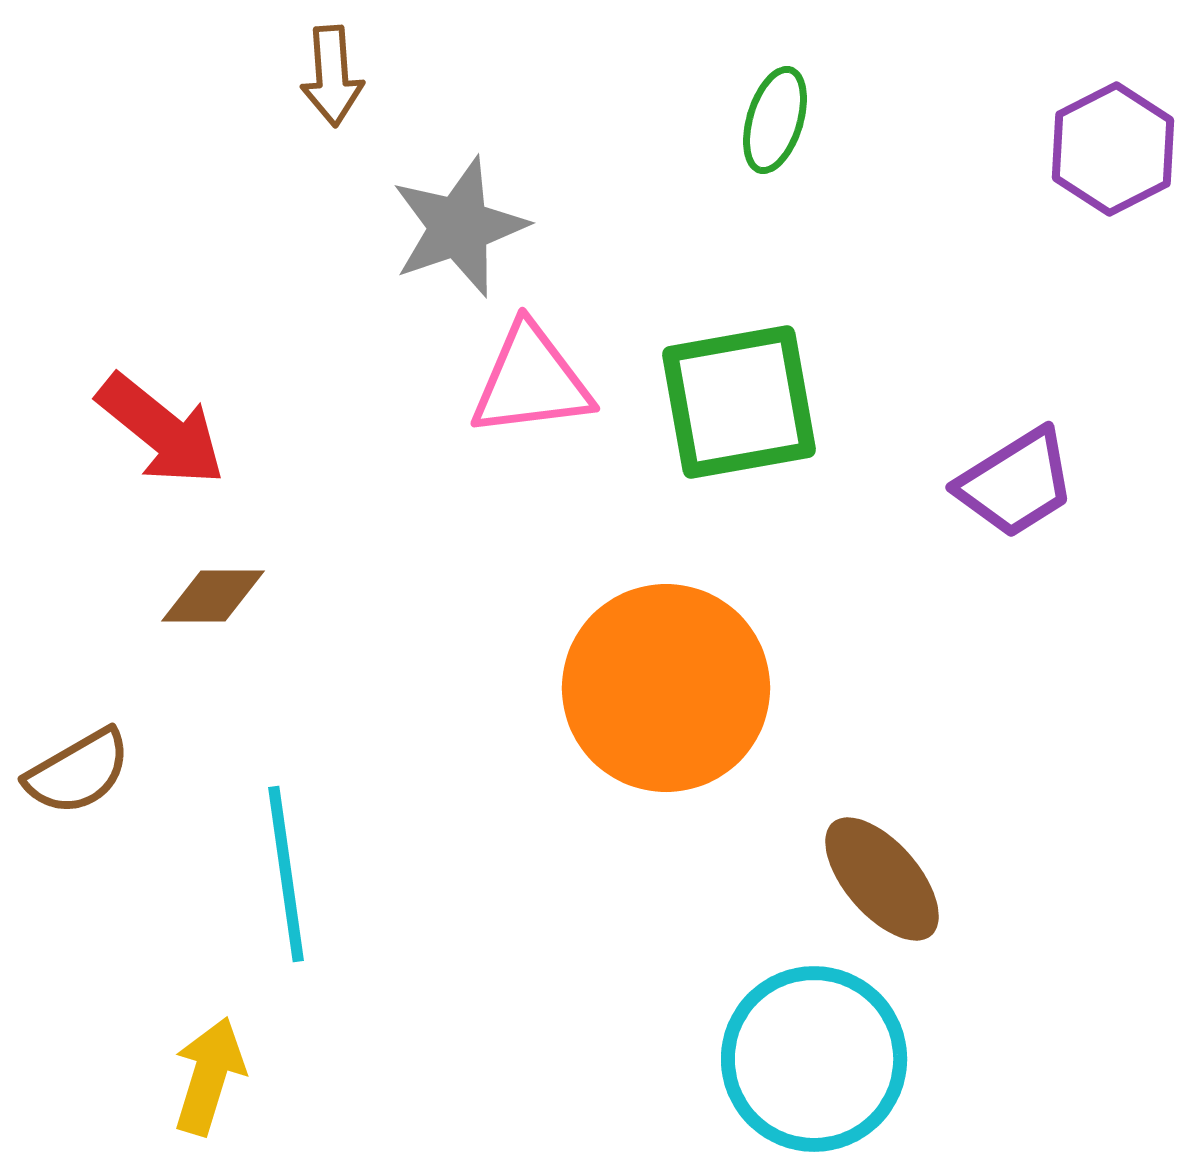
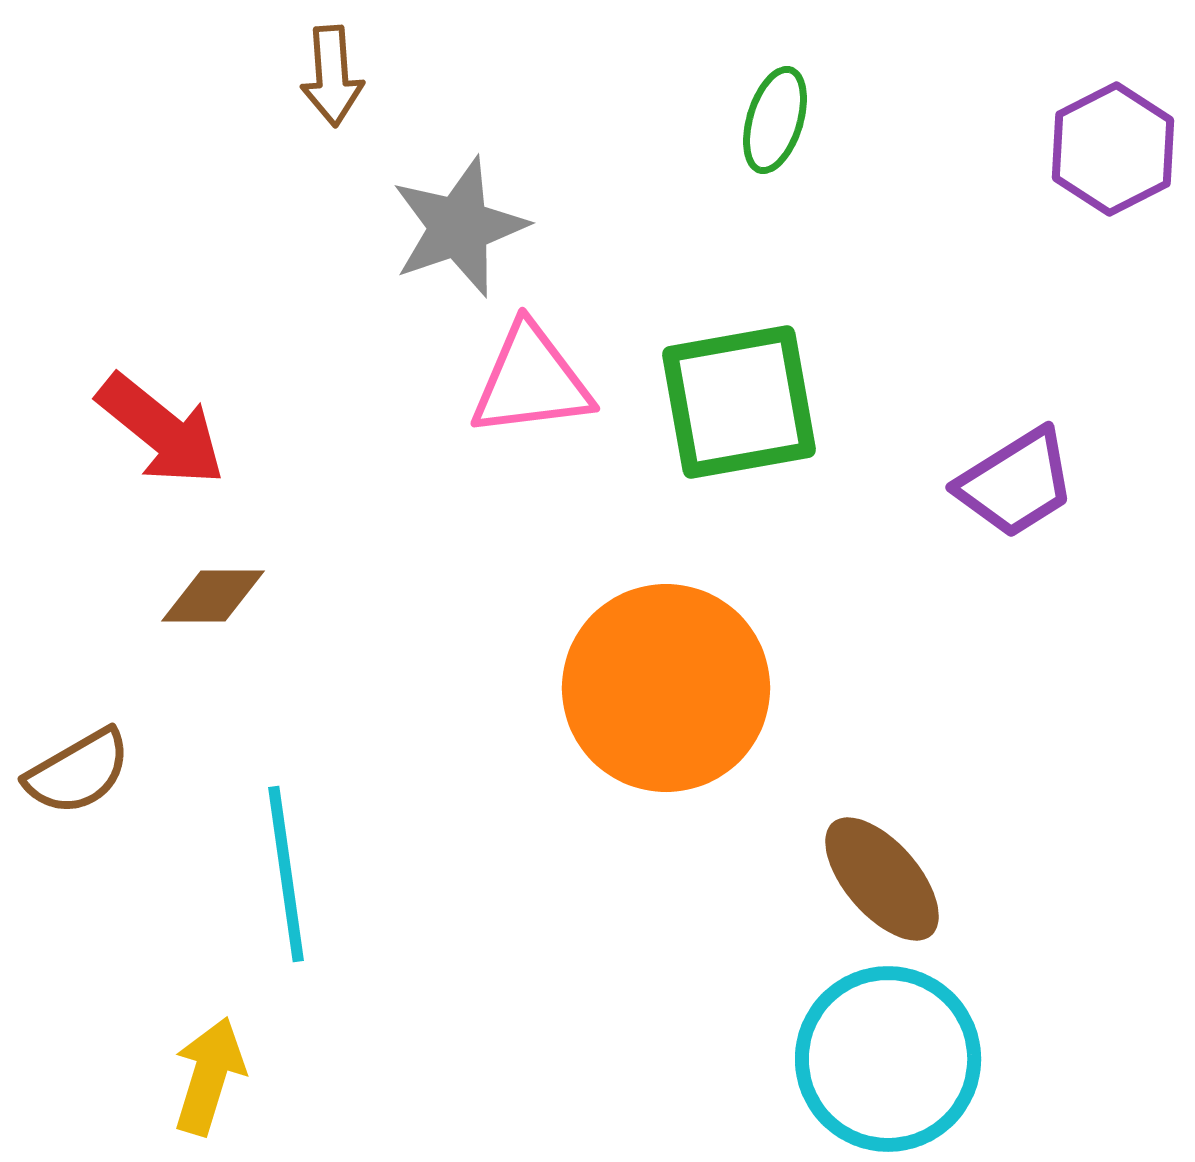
cyan circle: moved 74 px right
